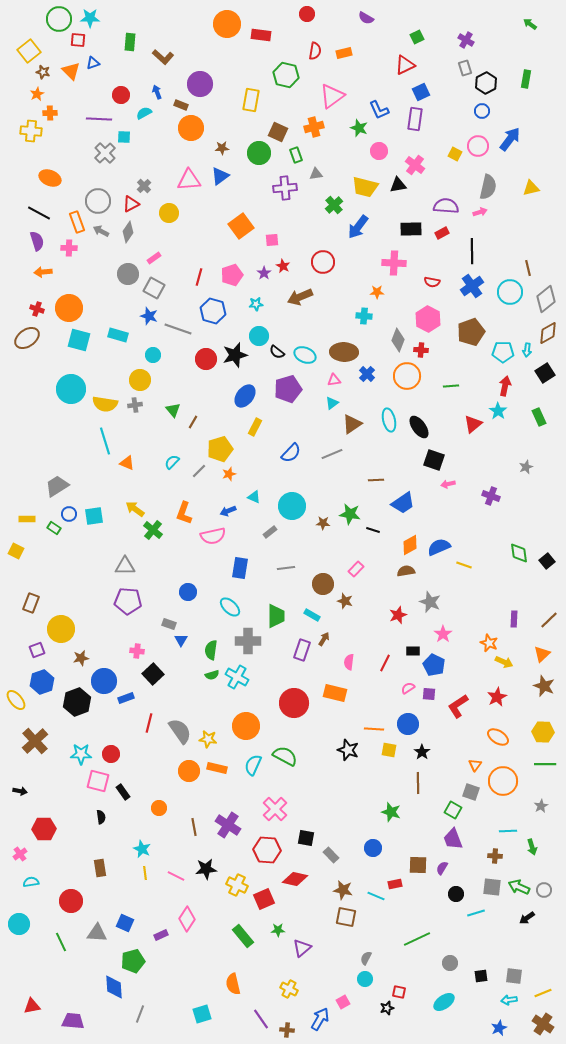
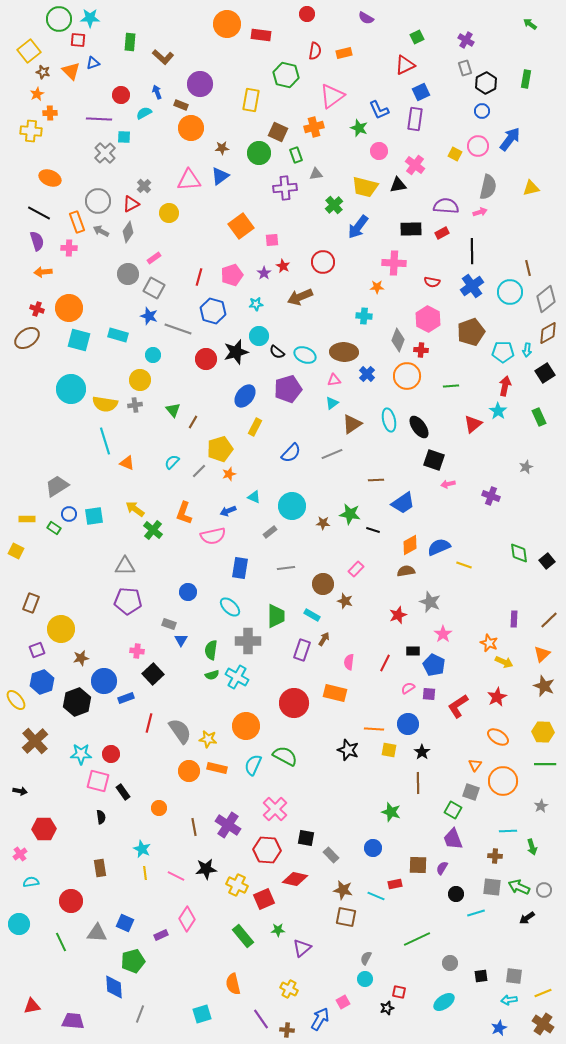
orange star at (377, 292): moved 5 px up
black star at (235, 355): moved 1 px right, 3 px up
